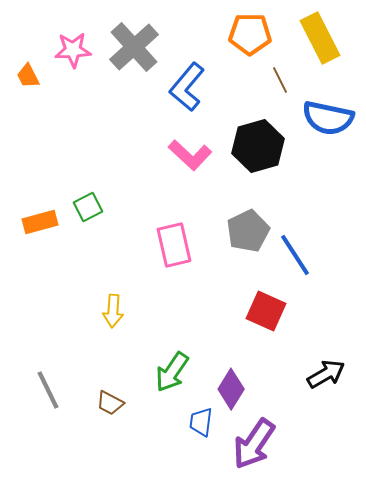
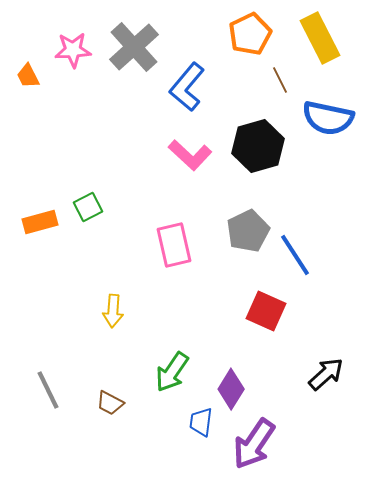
orange pentagon: rotated 27 degrees counterclockwise
black arrow: rotated 12 degrees counterclockwise
